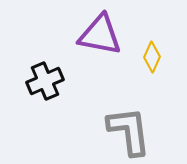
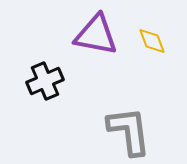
purple triangle: moved 4 px left
yellow diamond: moved 16 px up; rotated 44 degrees counterclockwise
